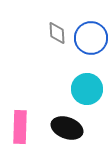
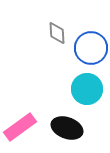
blue circle: moved 10 px down
pink rectangle: rotated 52 degrees clockwise
